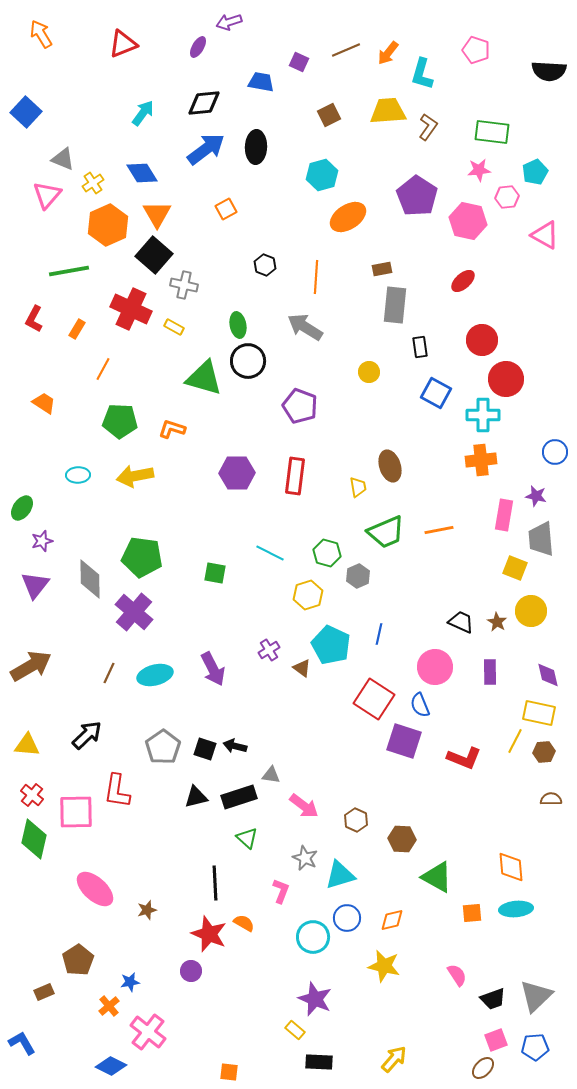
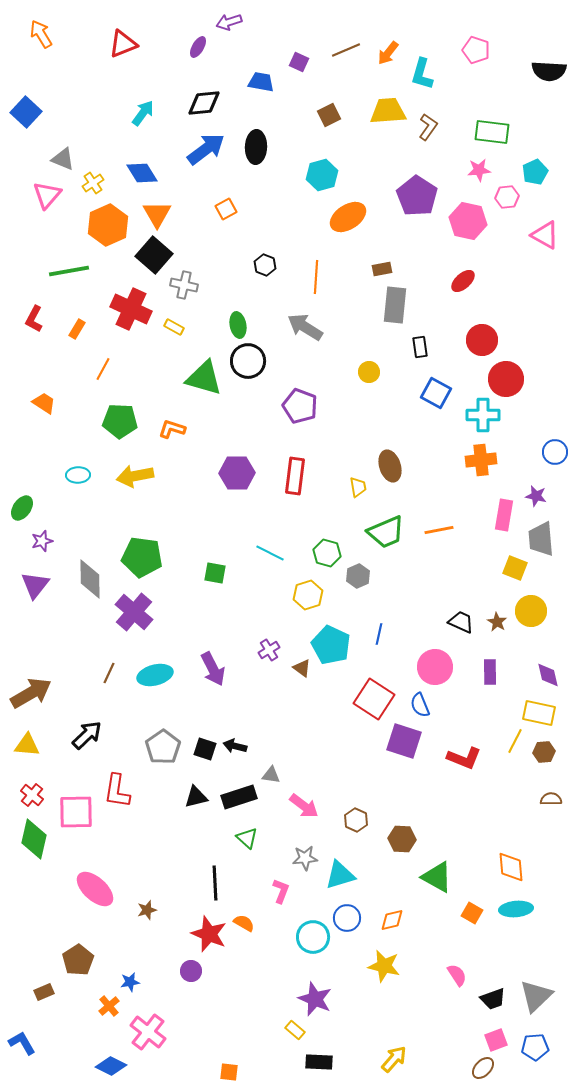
brown arrow at (31, 666): moved 27 px down
gray star at (305, 858): rotated 30 degrees counterclockwise
orange square at (472, 913): rotated 35 degrees clockwise
